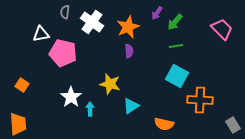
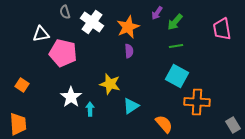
gray semicircle: rotated 24 degrees counterclockwise
pink trapezoid: rotated 145 degrees counterclockwise
orange cross: moved 3 px left, 2 px down
orange semicircle: rotated 144 degrees counterclockwise
